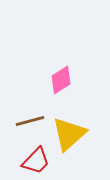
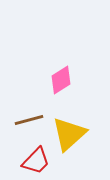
brown line: moved 1 px left, 1 px up
